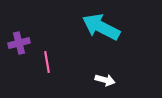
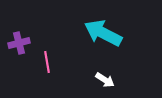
cyan arrow: moved 2 px right, 6 px down
white arrow: rotated 18 degrees clockwise
